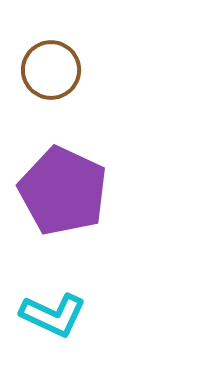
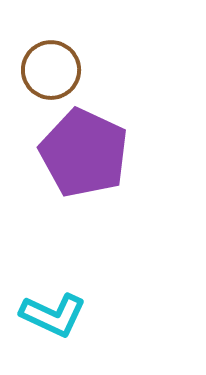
purple pentagon: moved 21 px right, 38 px up
